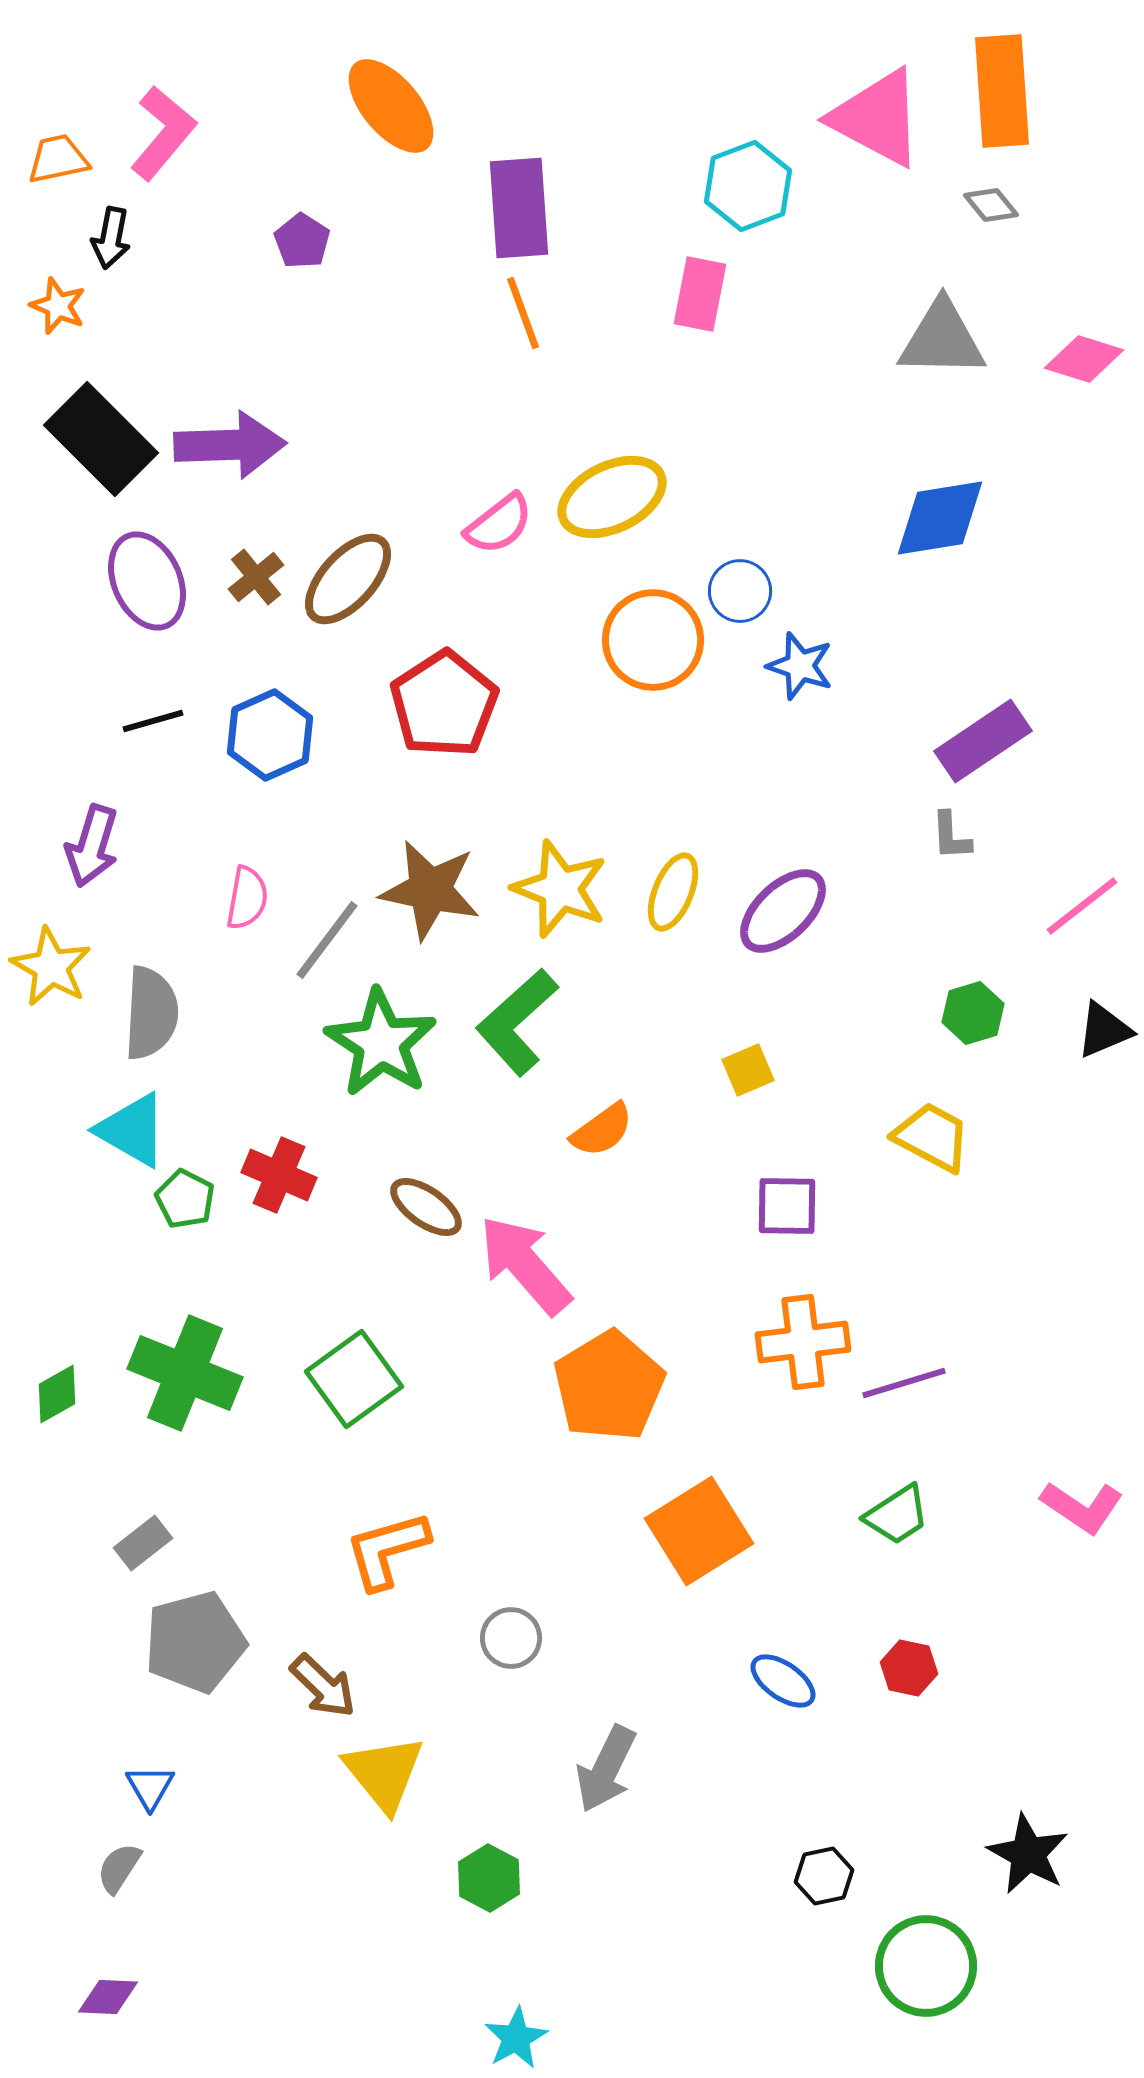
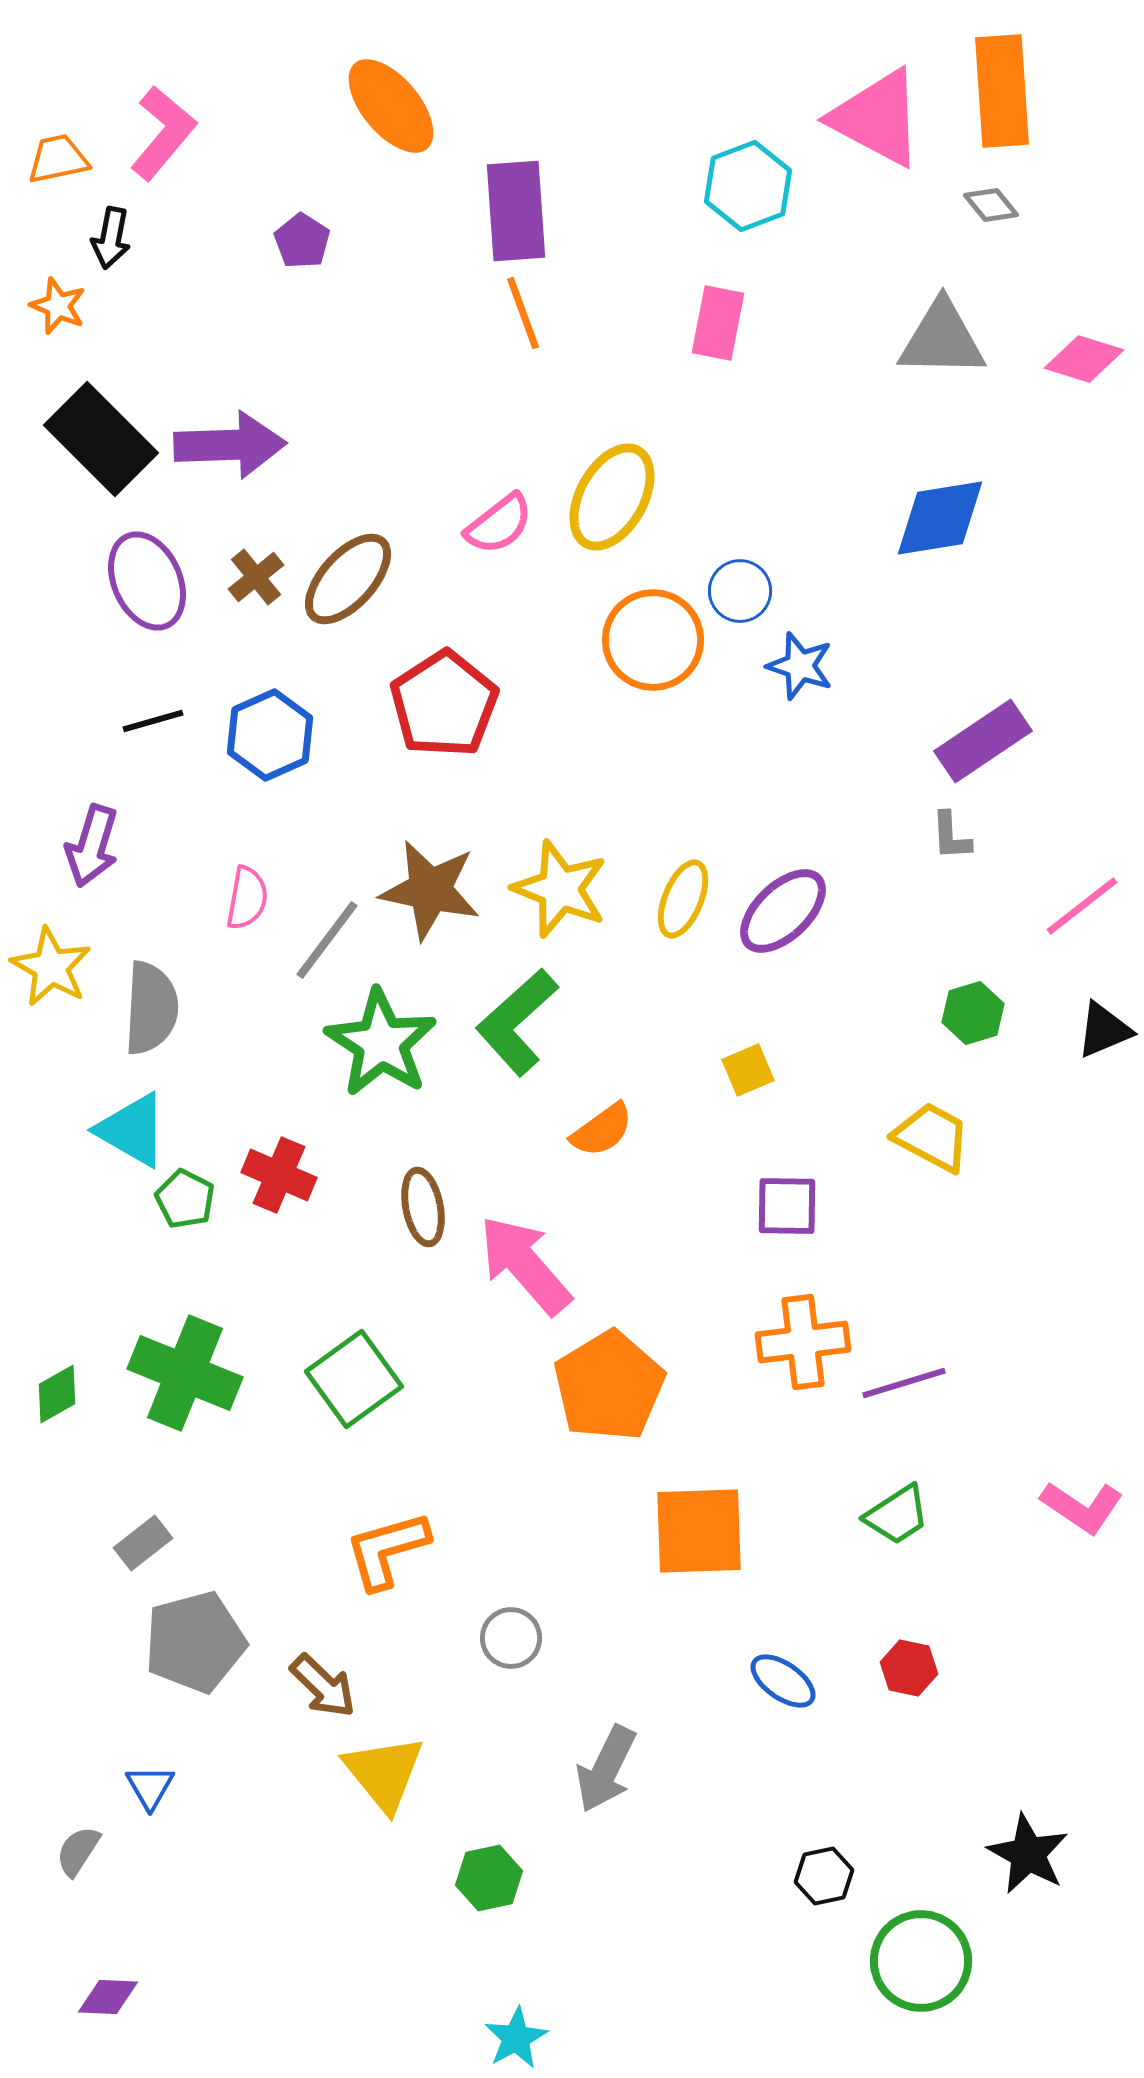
purple rectangle at (519, 208): moved 3 px left, 3 px down
pink rectangle at (700, 294): moved 18 px right, 29 px down
yellow ellipse at (612, 497): rotated 35 degrees counterclockwise
yellow ellipse at (673, 892): moved 10 px right, 7 px down
gray semicircle at (151, 1013): moved 5 px up
brown ellipse at (426, 1207): moved 3 px left; rotated 44 degrees clockwise
orange square at (699, 1531): rotated 30 degrees clockwise
gray semicircle at (119, 1868): moved 41 px left, 17 px up
green hexagon at (489, 1878): rotated 20 degrees clockwise
green circle at (926, 1966): moved 5 px left, 5 px up
